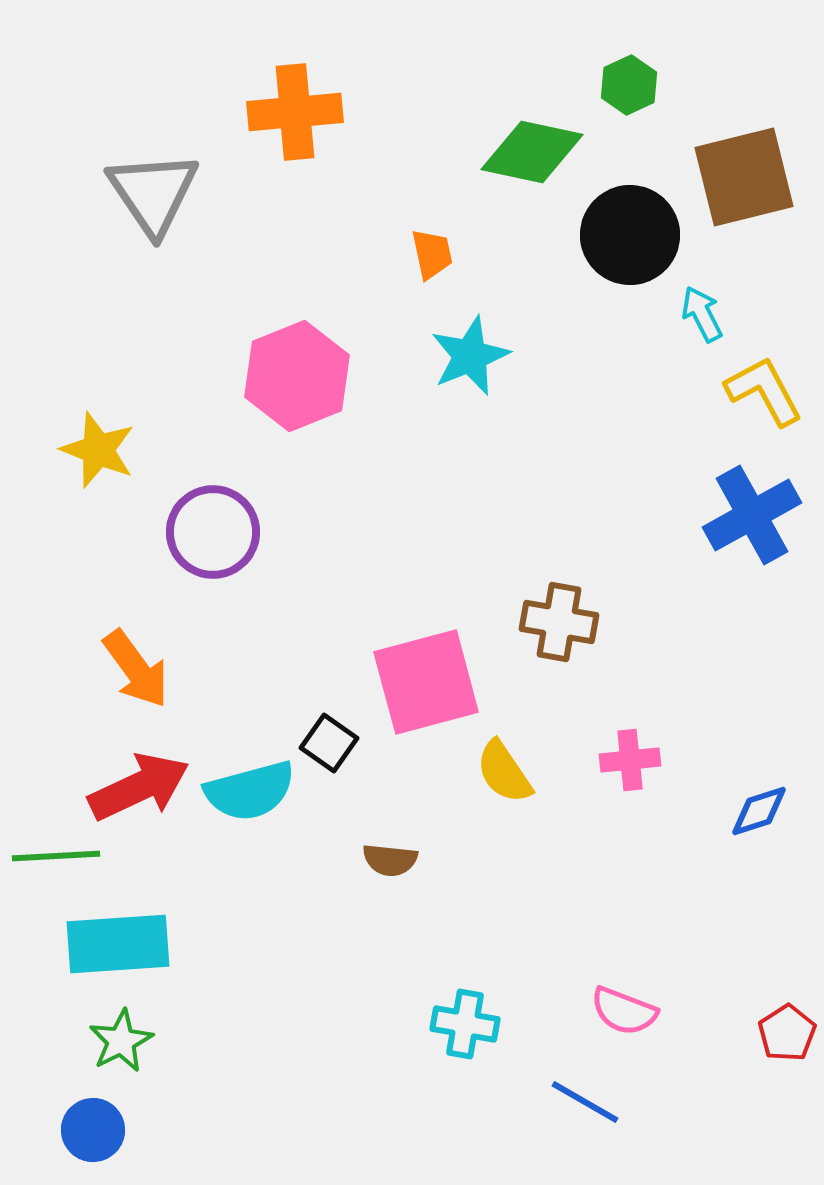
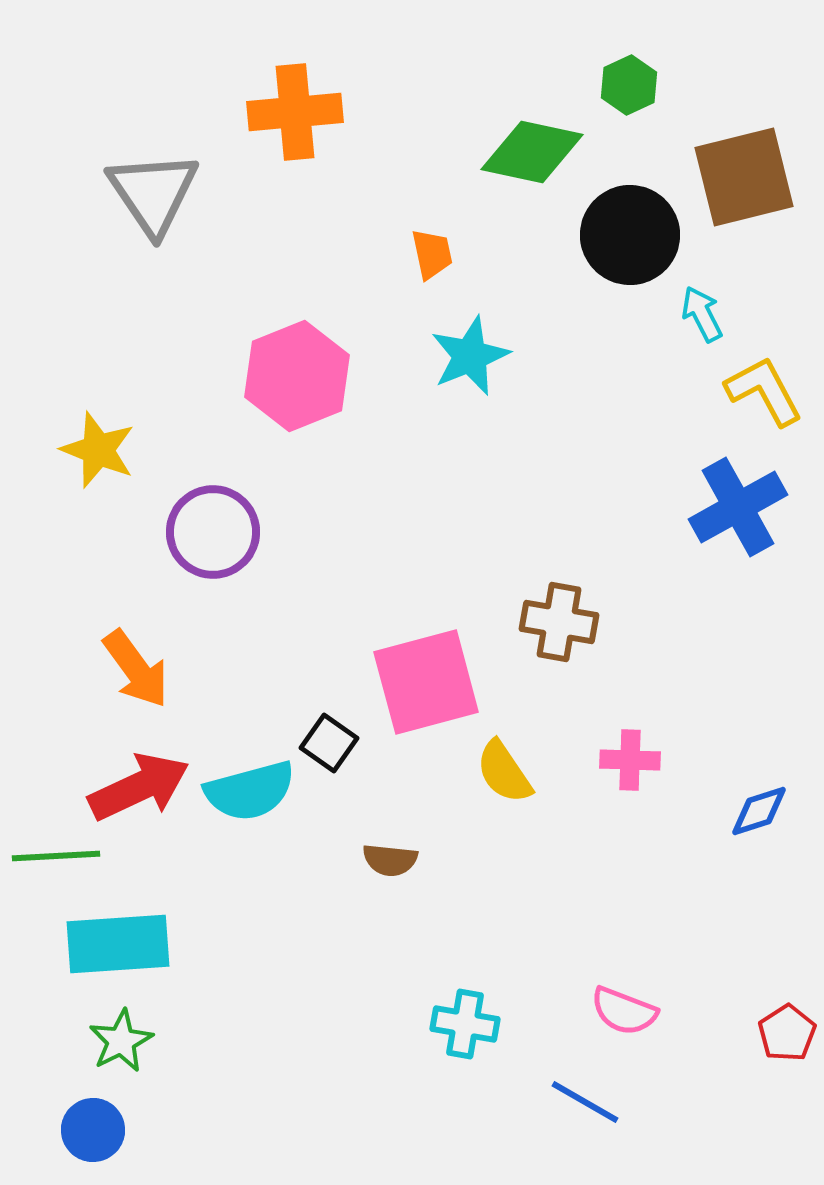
blue cross: moved 14 px left, 8 px up
pink cross: rotated 8 degrees clockwise
